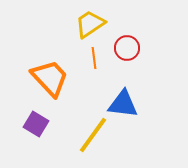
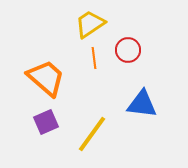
red circle: moved 1 px right, 2 px down
orange trapezoid: moved 4 px left; rotated 6 degrees counterclockwise
blue triangle: moved 19 px right
purple square: moved 10 px right, 2 px up; rotated 35 degrees clockwise
yellow line: moved 1 px left, 1 px up
